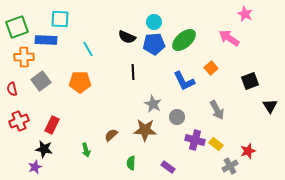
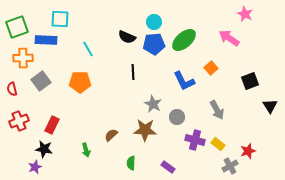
orange cross: moved 1 px left, 1 px down
yellow rectangle: moved 2 px right
